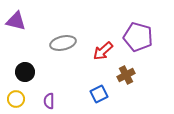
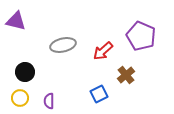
purple pentagon: moved 3 px right, 1 px up; rotated 8 degrees clockwise
gray ellipse: moved 2 px down
brown cross: rotated 12 degrees counterclockwise
yellow circle: moved 4 px right, 1 px up
